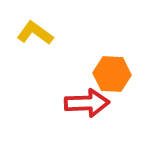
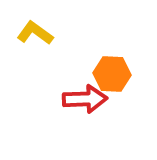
red arrow: moved 2 px left, 4 px up
